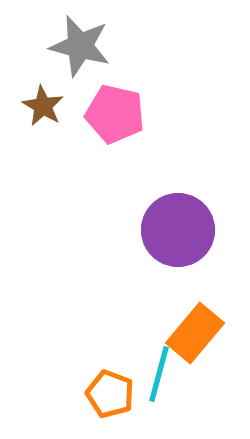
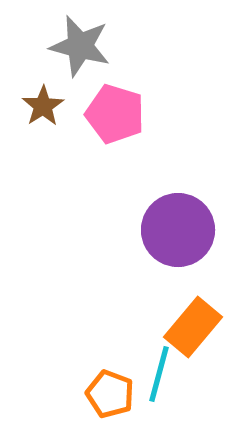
brown star: rotated 9 degrees clockwise
pink pentagon: rotated 4 degrees clockwise
orange rectangle: moved 2 px left, 6 px up
